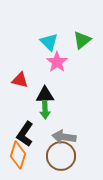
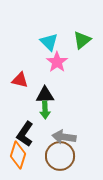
brown circle: moved 1 px left
